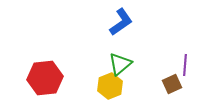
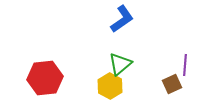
blue L-shape: moved 1 px right, 3 px up
yellow hexagon: rotated 10 degrees counterclockwise
